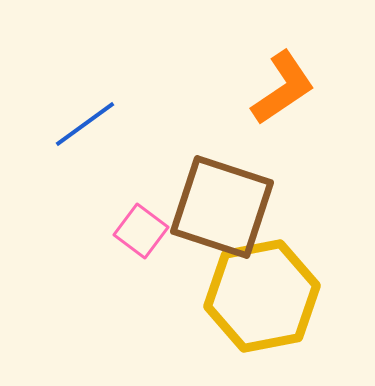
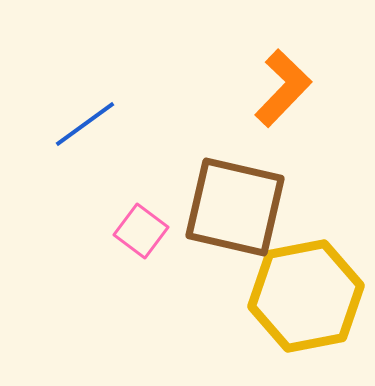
orange L-shape: rotated 12 degrees counterclockwise
brown square: moved 13 px right; rotated 5 degrees counterclockwise
yellow hexagon: moved 44 px right
